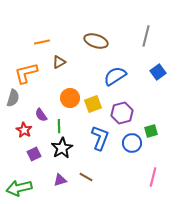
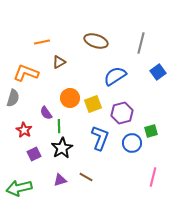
gray line: moved 5 px left, 7 px down
orange L-shape: rotated 35 degrees clockwise
purple semicircle: moved 5 px right, 2 px up
